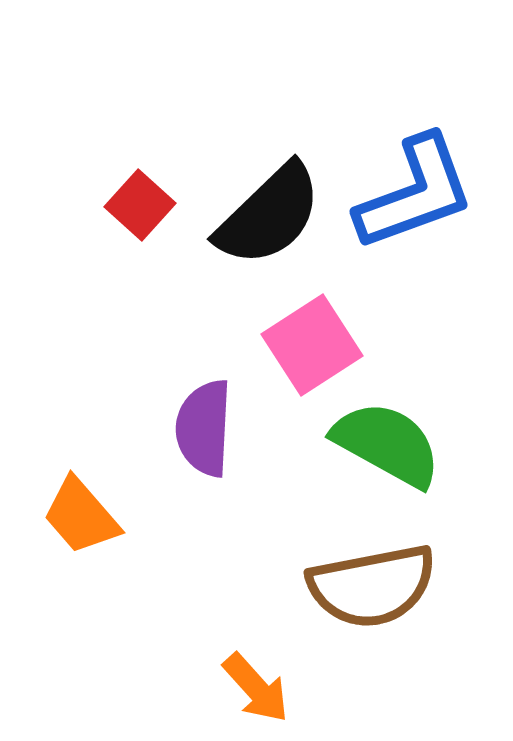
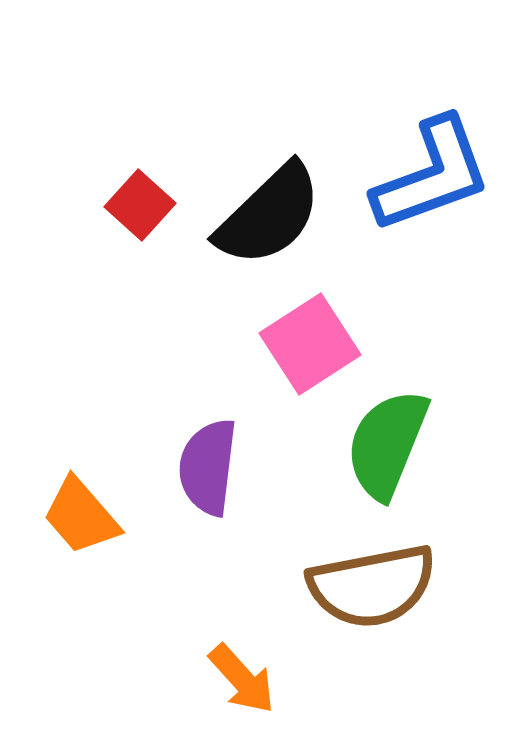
blue L-shape: moved 17 px right, 18 px up
pink square: moved 2 px left, 1 px up
purple semicircle: moved 4 px right, 39 px down; rotated 4 degrees clockwise
green semicircle: rotated 97 degrees counterclockwise
orange arrow: moved 14 px left, 9 px up
